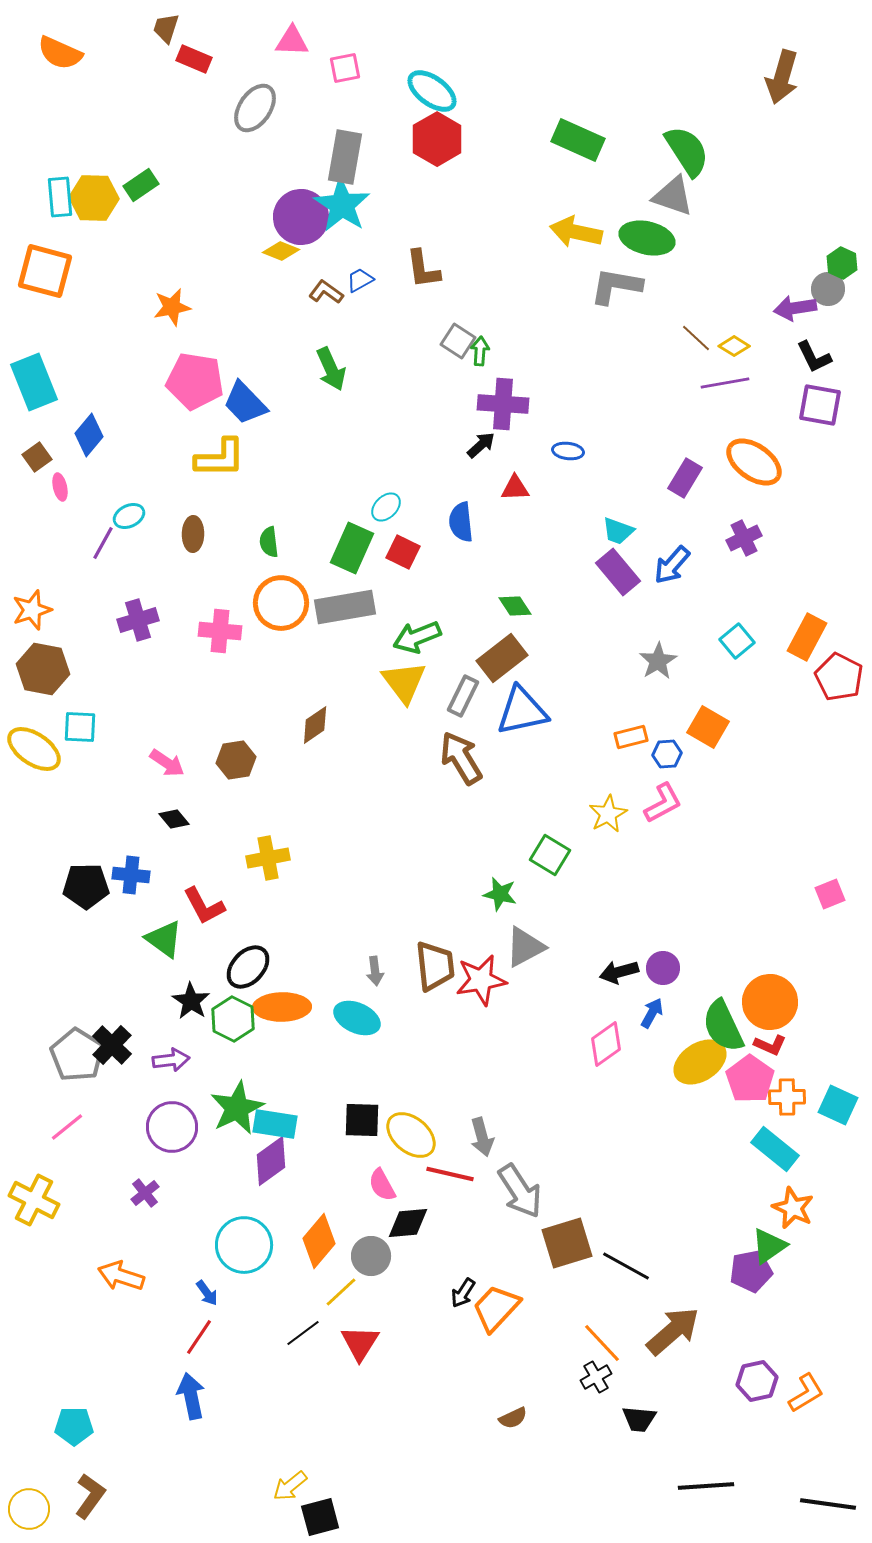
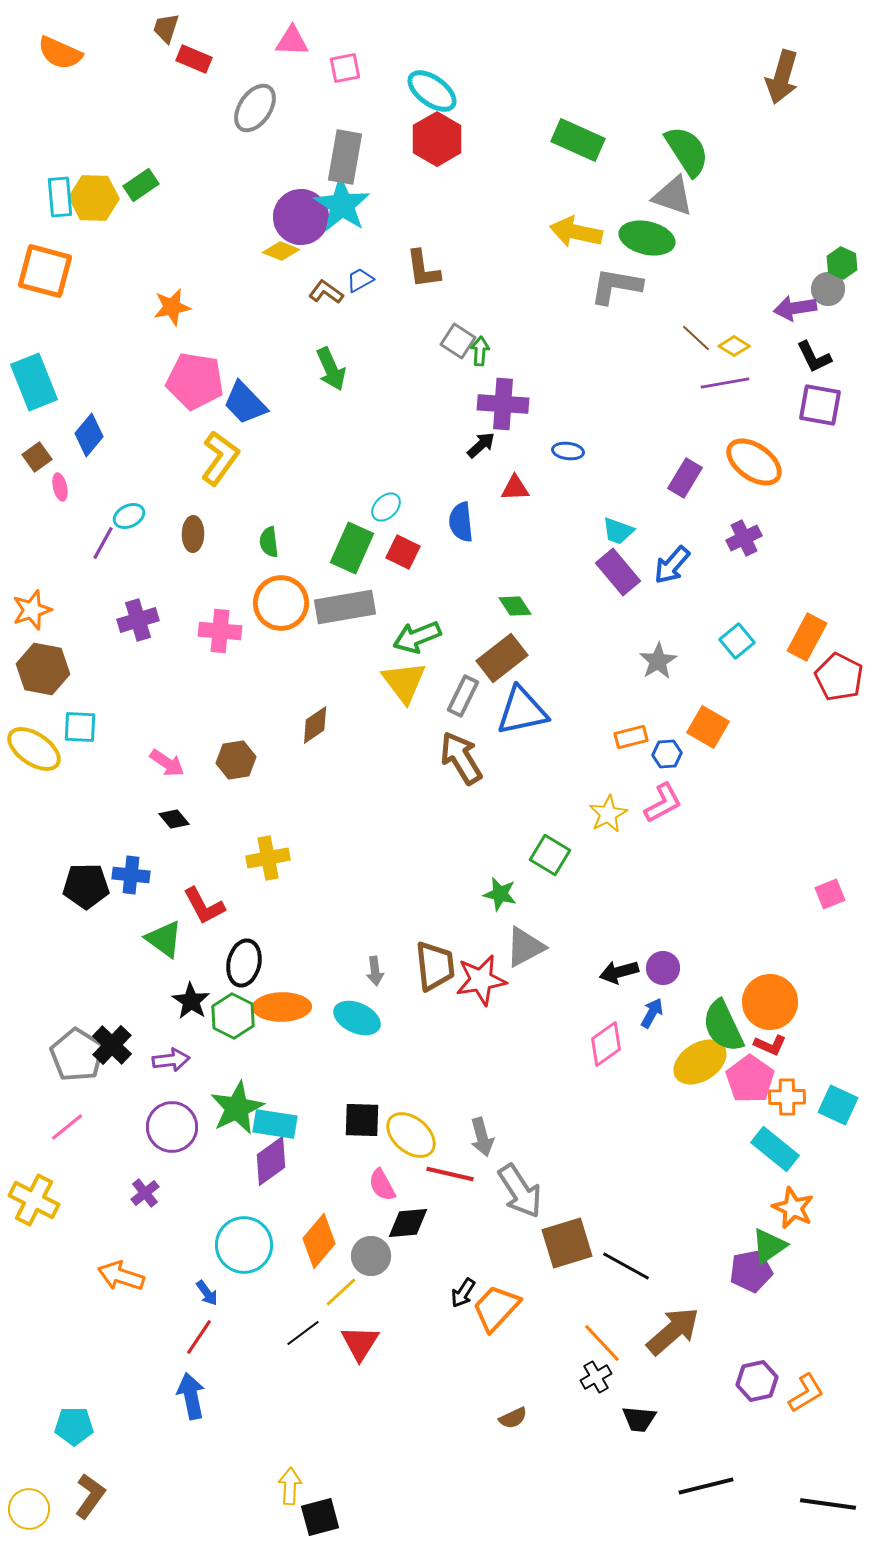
yellow L-shape at (220, 458): rotated 54 degrees counterclockwise
black ellipse at (248, 967): moved 4 px left, 4 px up; rotated 30 degrees counterclockwise
green hexagon at (233, 1019): moved 3 px up
yellow arrow at (290, 1486): rotated 132 degrees clockwise
black line at (706, 1486): rotated 10 degrees counterclockwise
